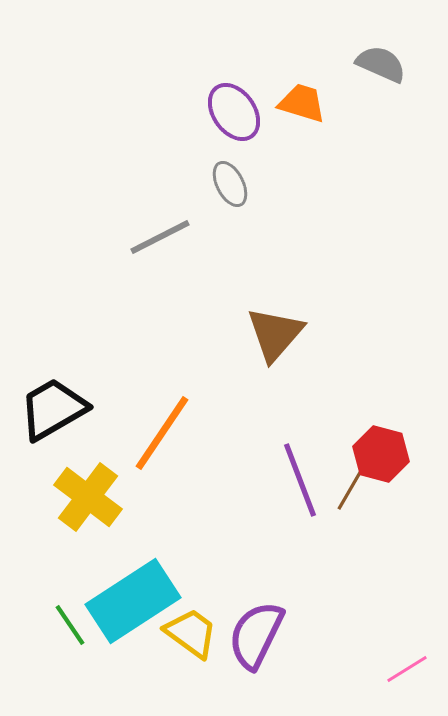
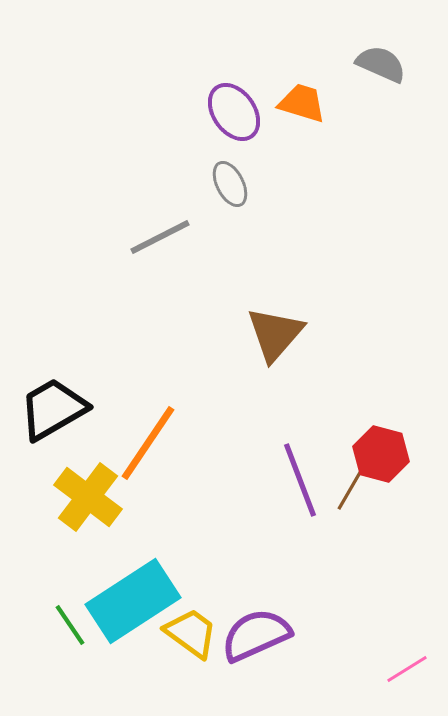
orange line: moved 14 px left, 10 px down
purple semicircle: rotated 40 degrees clockwise
